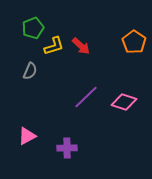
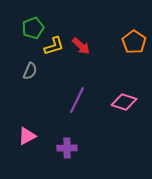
purple line: moved 9 px left, 3 px down; rotated 20 degrees counterclockwise
